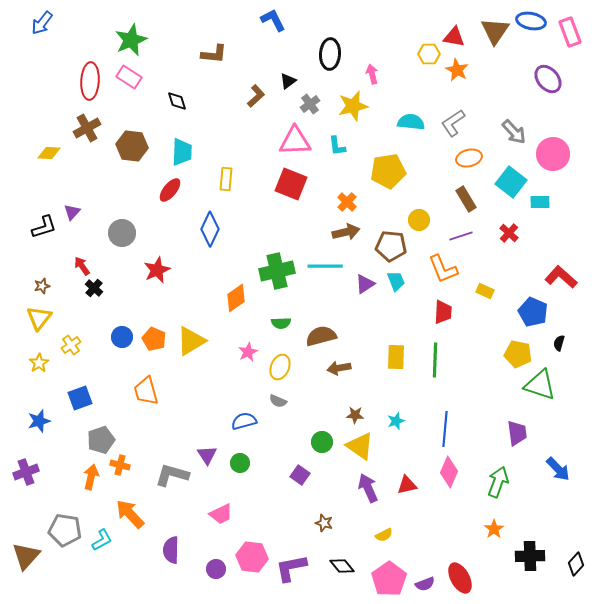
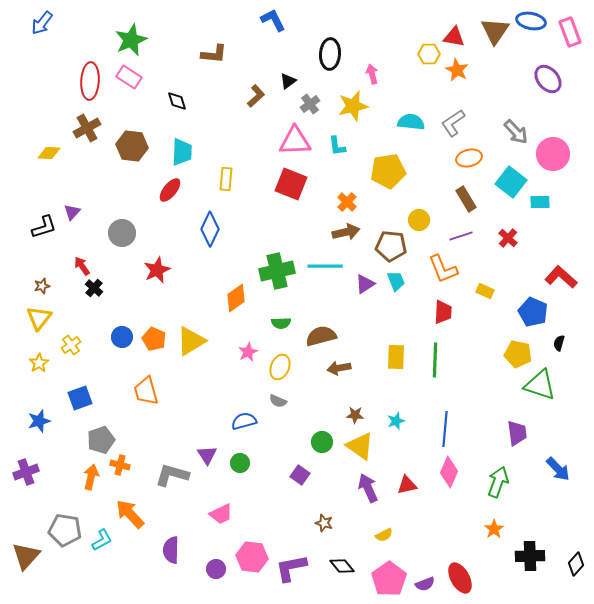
gray arrow at (514, 132): moved 2 px right
red cross at (509, 233): moved 1 px left, 5 px down
